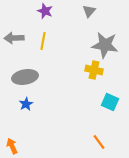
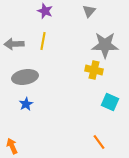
gray arrow: moved 6 px down
gray star: rotated 8 degrees counterclockwise
